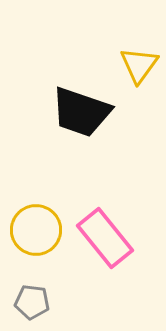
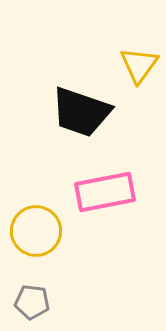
yellow circle: moved 1 px down
pink rectangle: moved 46 px up; rotated 62 degrees counterclockwise
